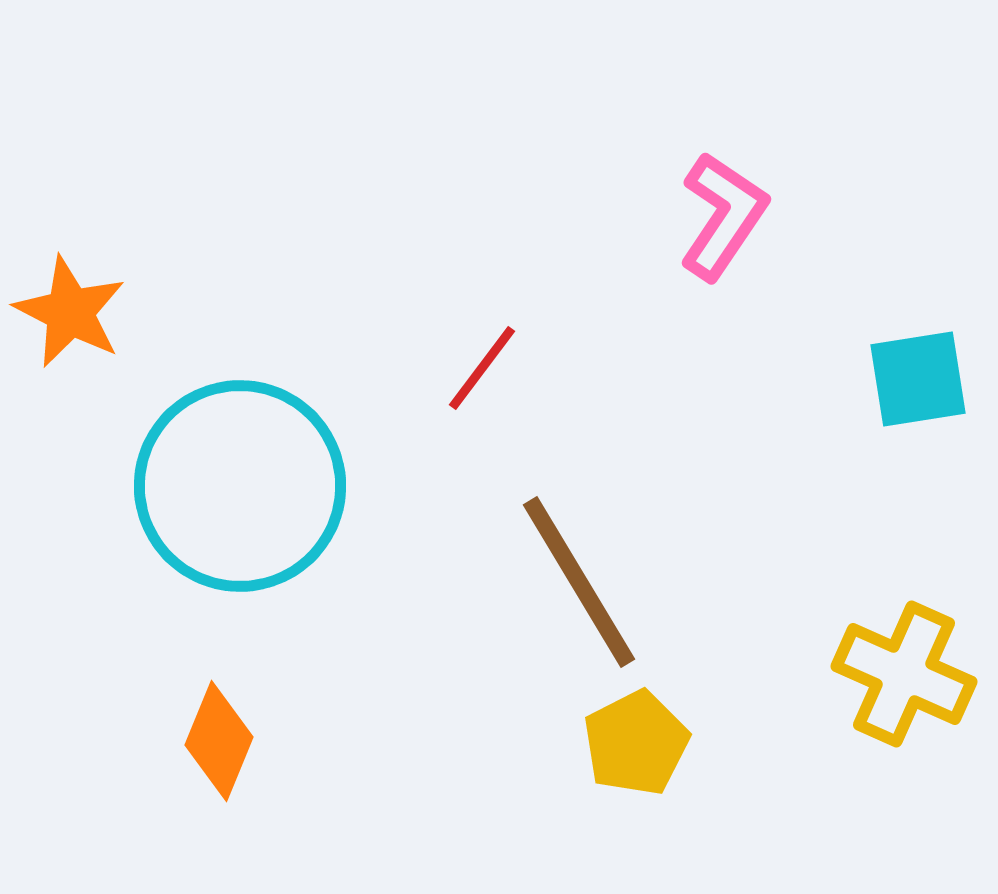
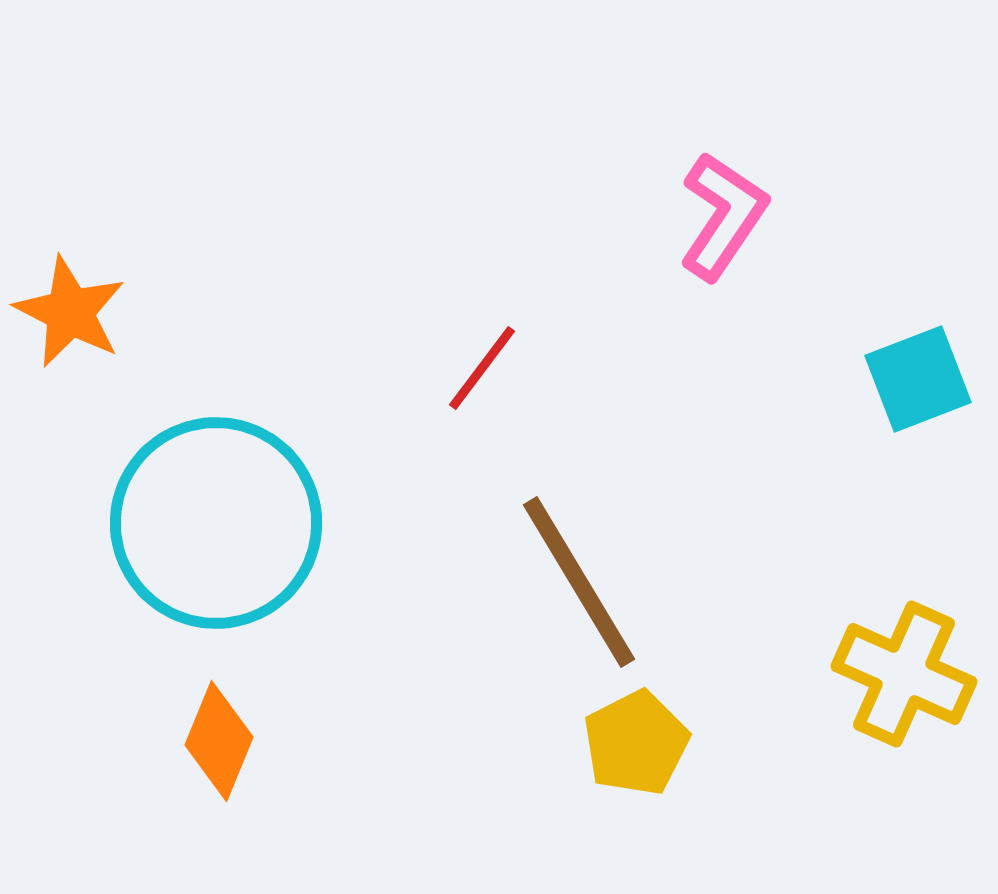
cyan square: rotated 12 degrees counterclockwise
cyan circle: moved 24 px left, 37 px down
